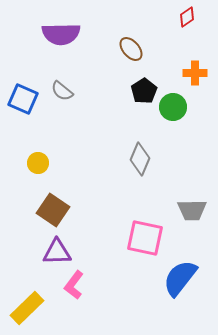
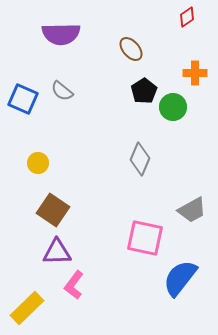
gray trapezoid: rotated 28 degrees counterclockwise
